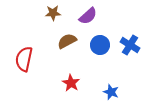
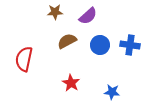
brown star: moved 2 px right, 1 px up
blue cross: rotated 24 degrees counterclockwise
blue star: moved 1 px right; rotated 14 degrees counterclockwise
